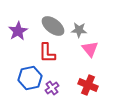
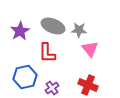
gray ellipse: rotated 15 degrees counterclockwise
purple star: moved 2 px right
blue hexagon: moved 5 px left, 1 px up
